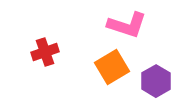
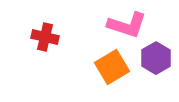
red cross: moved 15 px up; rotated 32 degrees clockwise
purple hexagon: moved 23 px up
